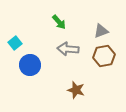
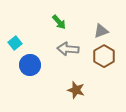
brown hexagon: rotated 20 degrees counterclockwise
